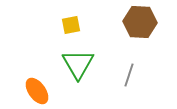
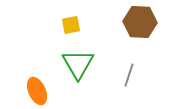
orange ellipse: rotated 12 degrees clockwise
